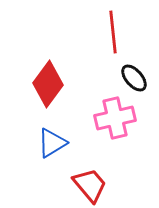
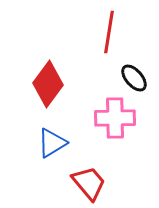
red line: moved 4 px left; rotated 15 degrees clockwise
pink cross: rotated 12 degrees clockwise
red trapezoid: moved 1 px left, 2 px up
